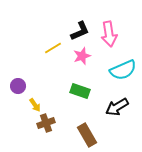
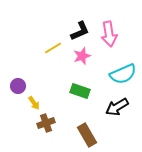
cyan semicircle: moved 4 px down
yellow arrow: moved 1 px left, 2 px up
